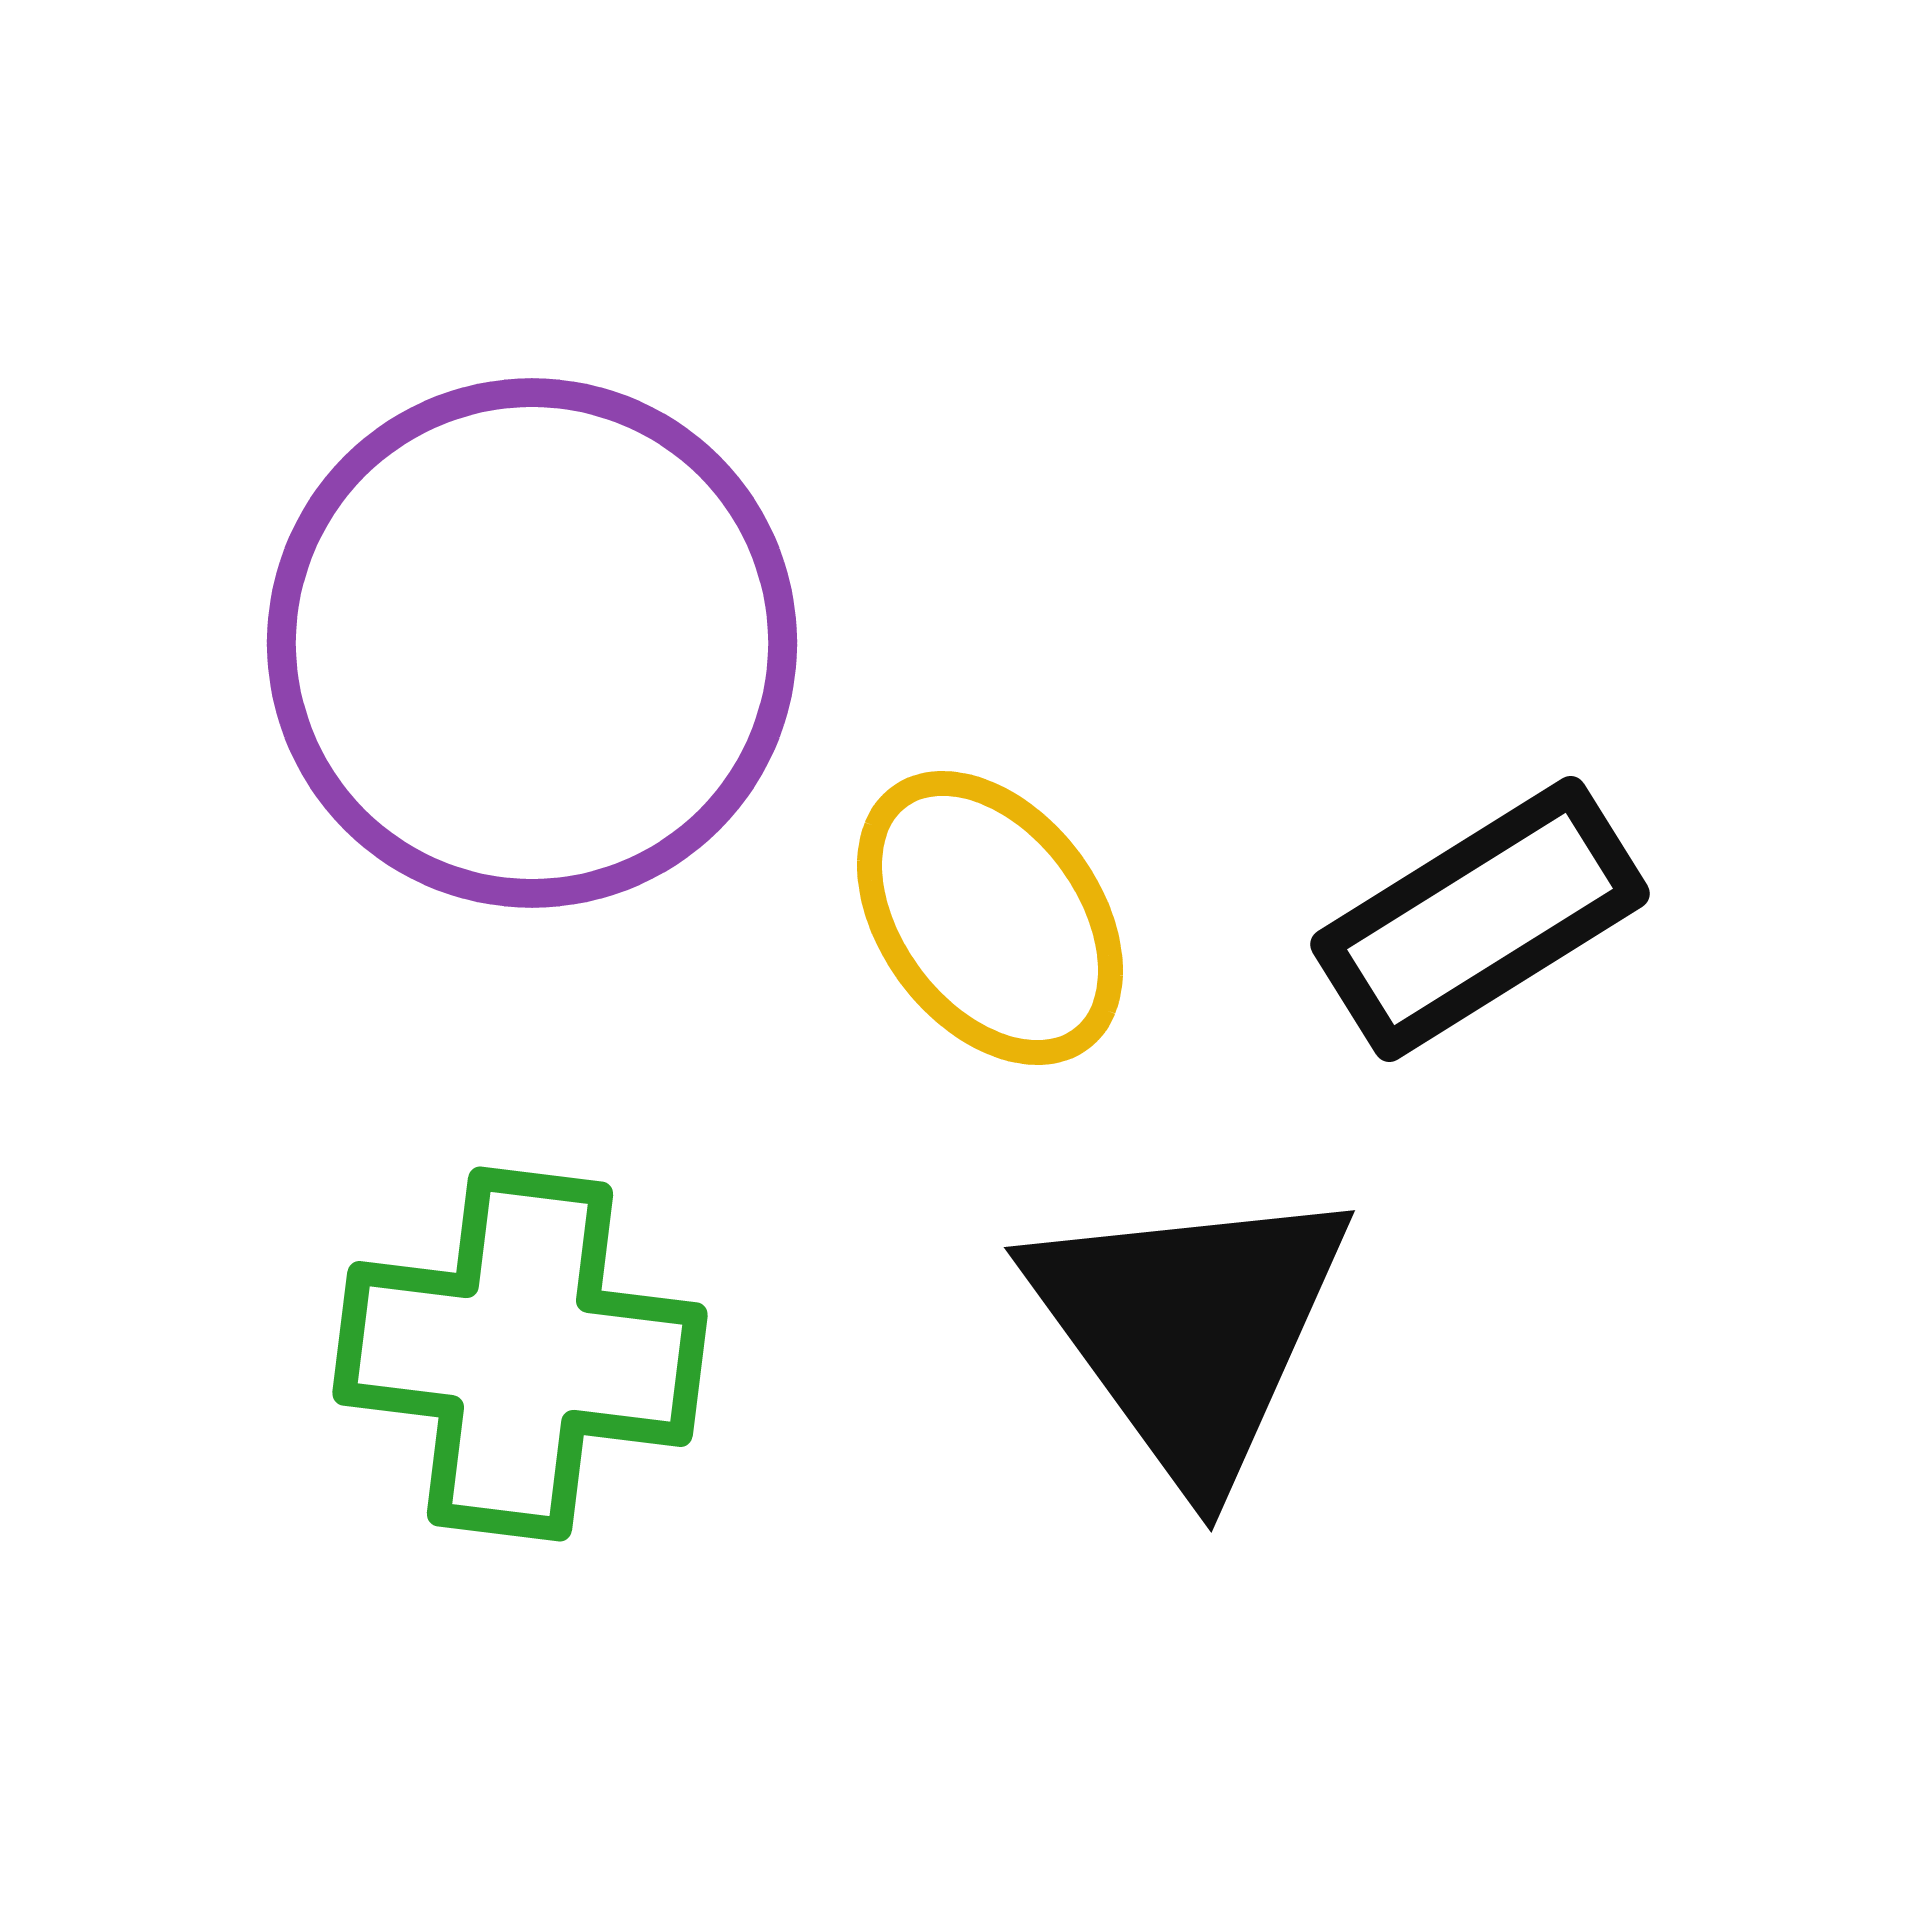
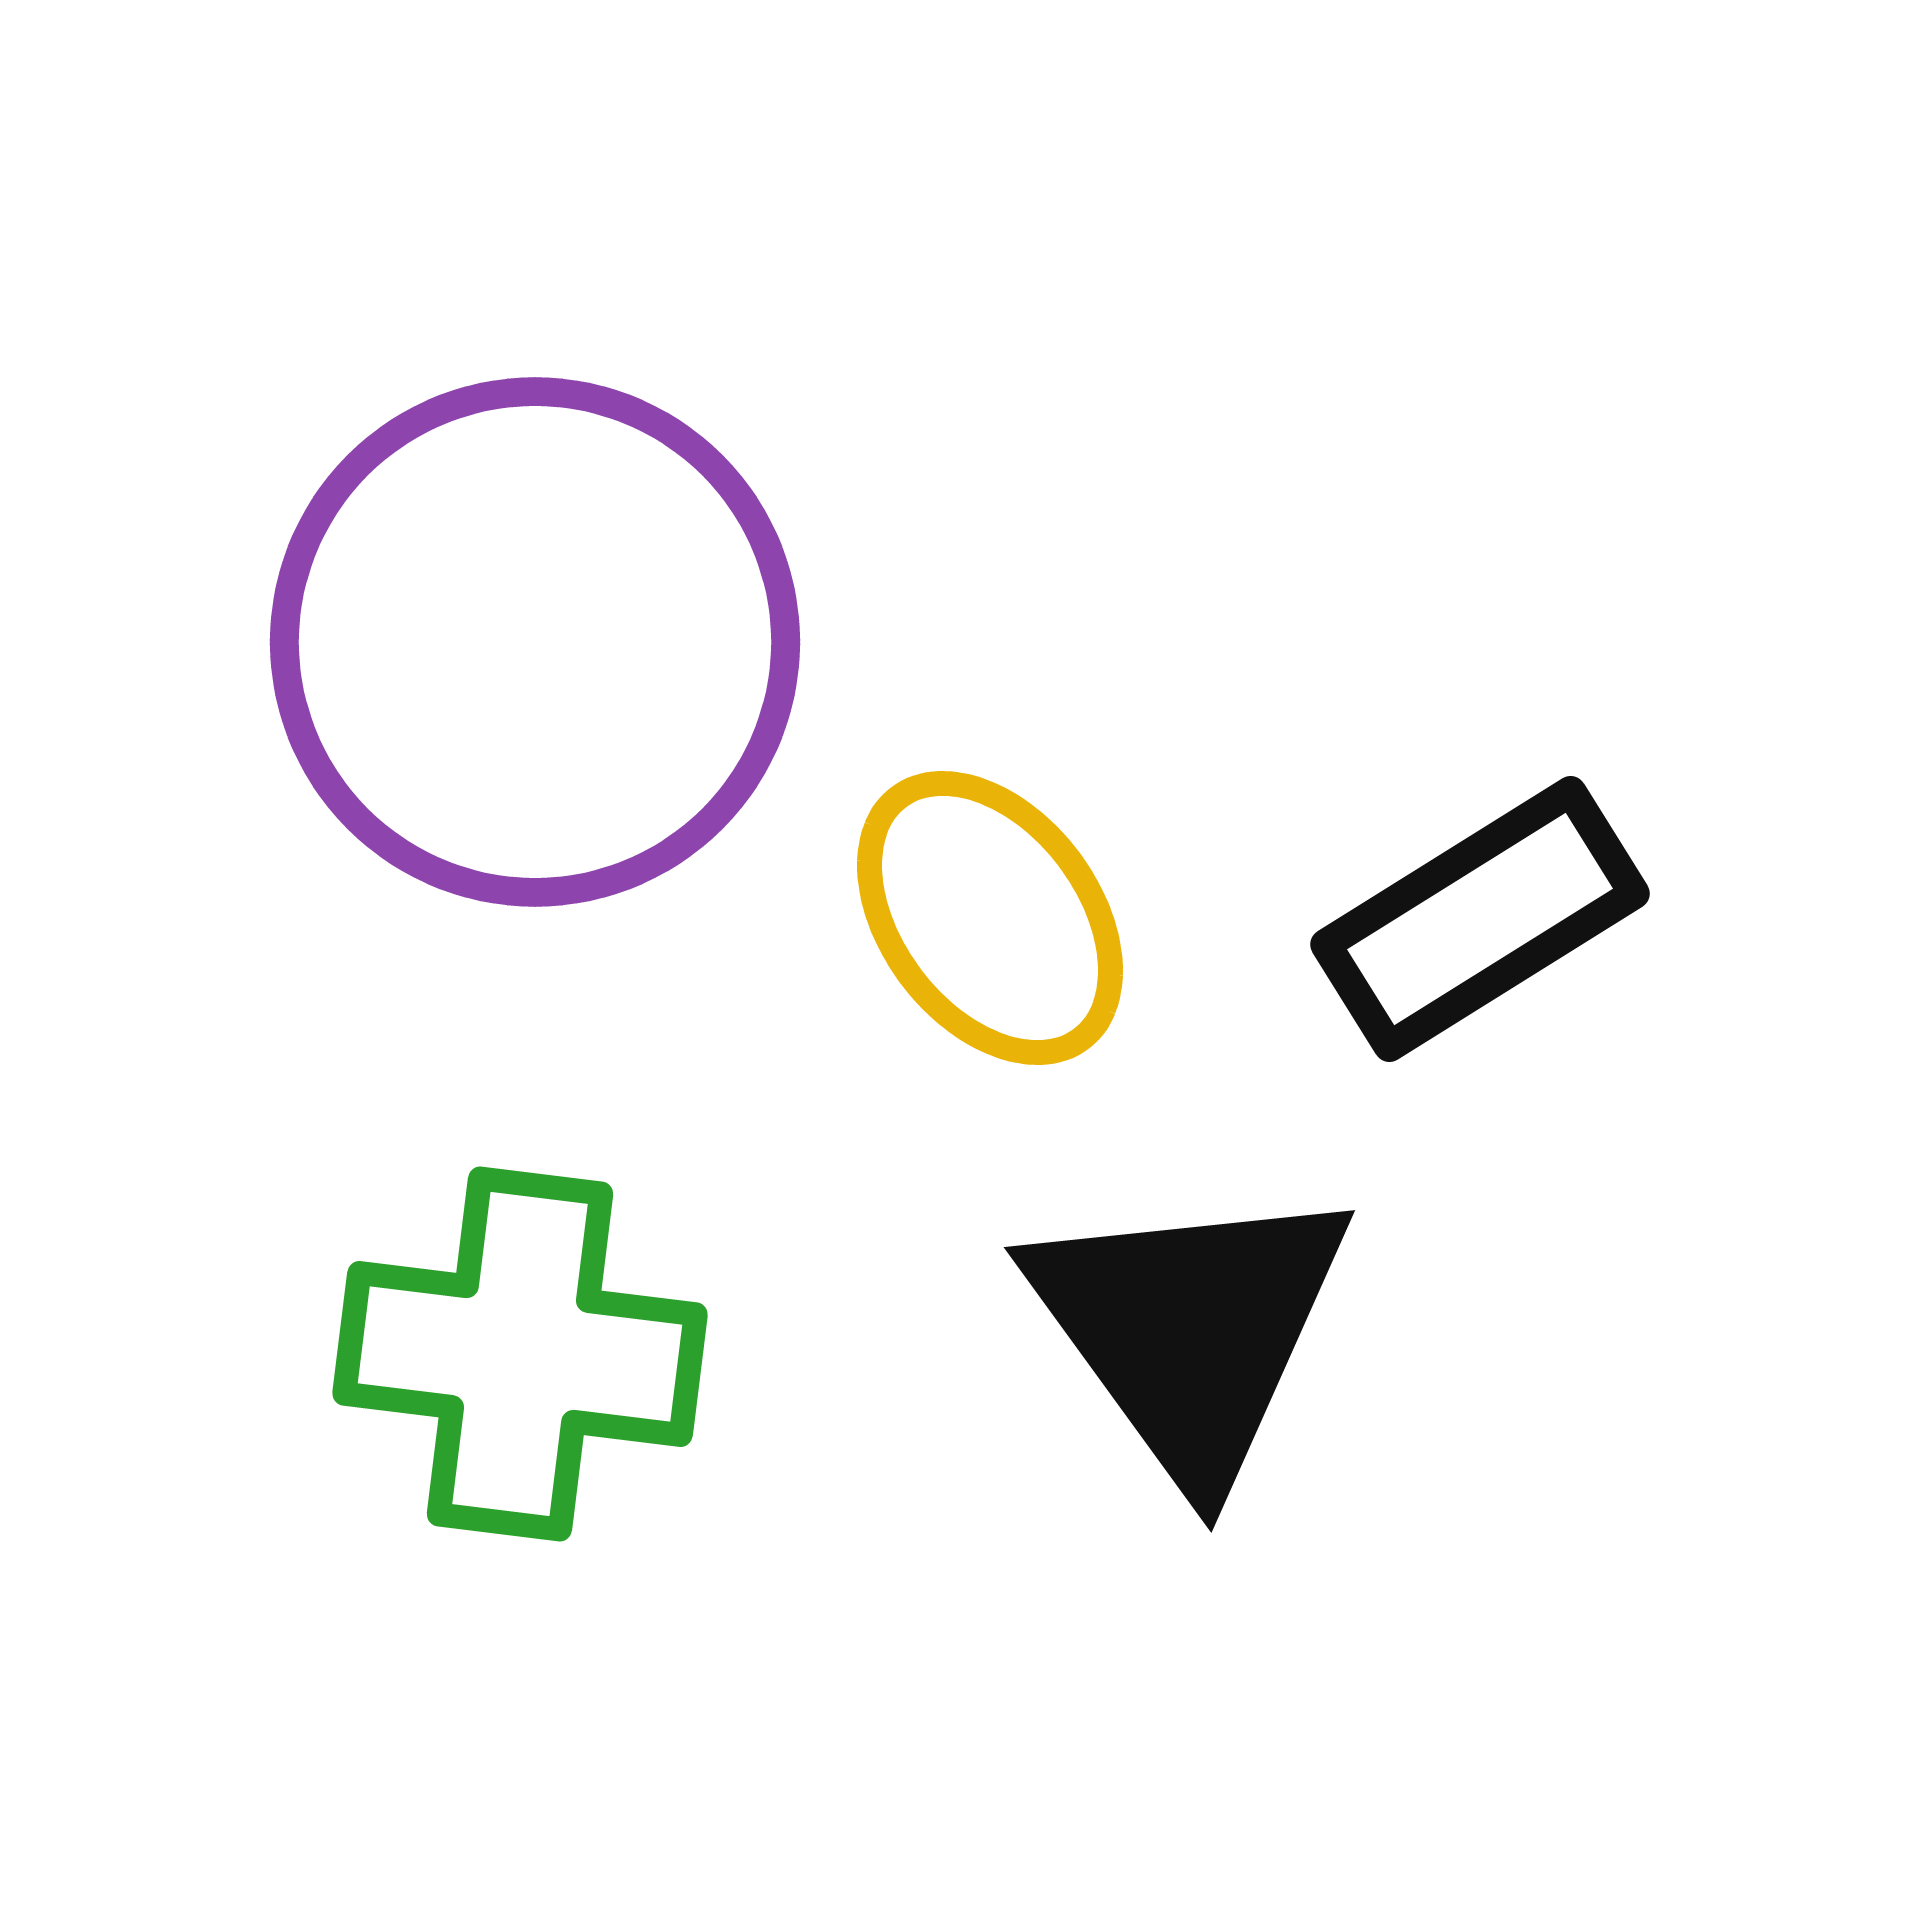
purple circle: moved 3 px right, 1 px up
